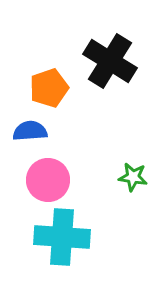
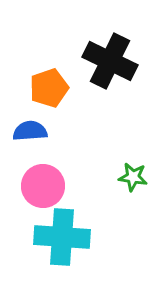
black cross: rotated 6 degrees counterclockwise
pink circle: moved 5 px left, 6 px down
